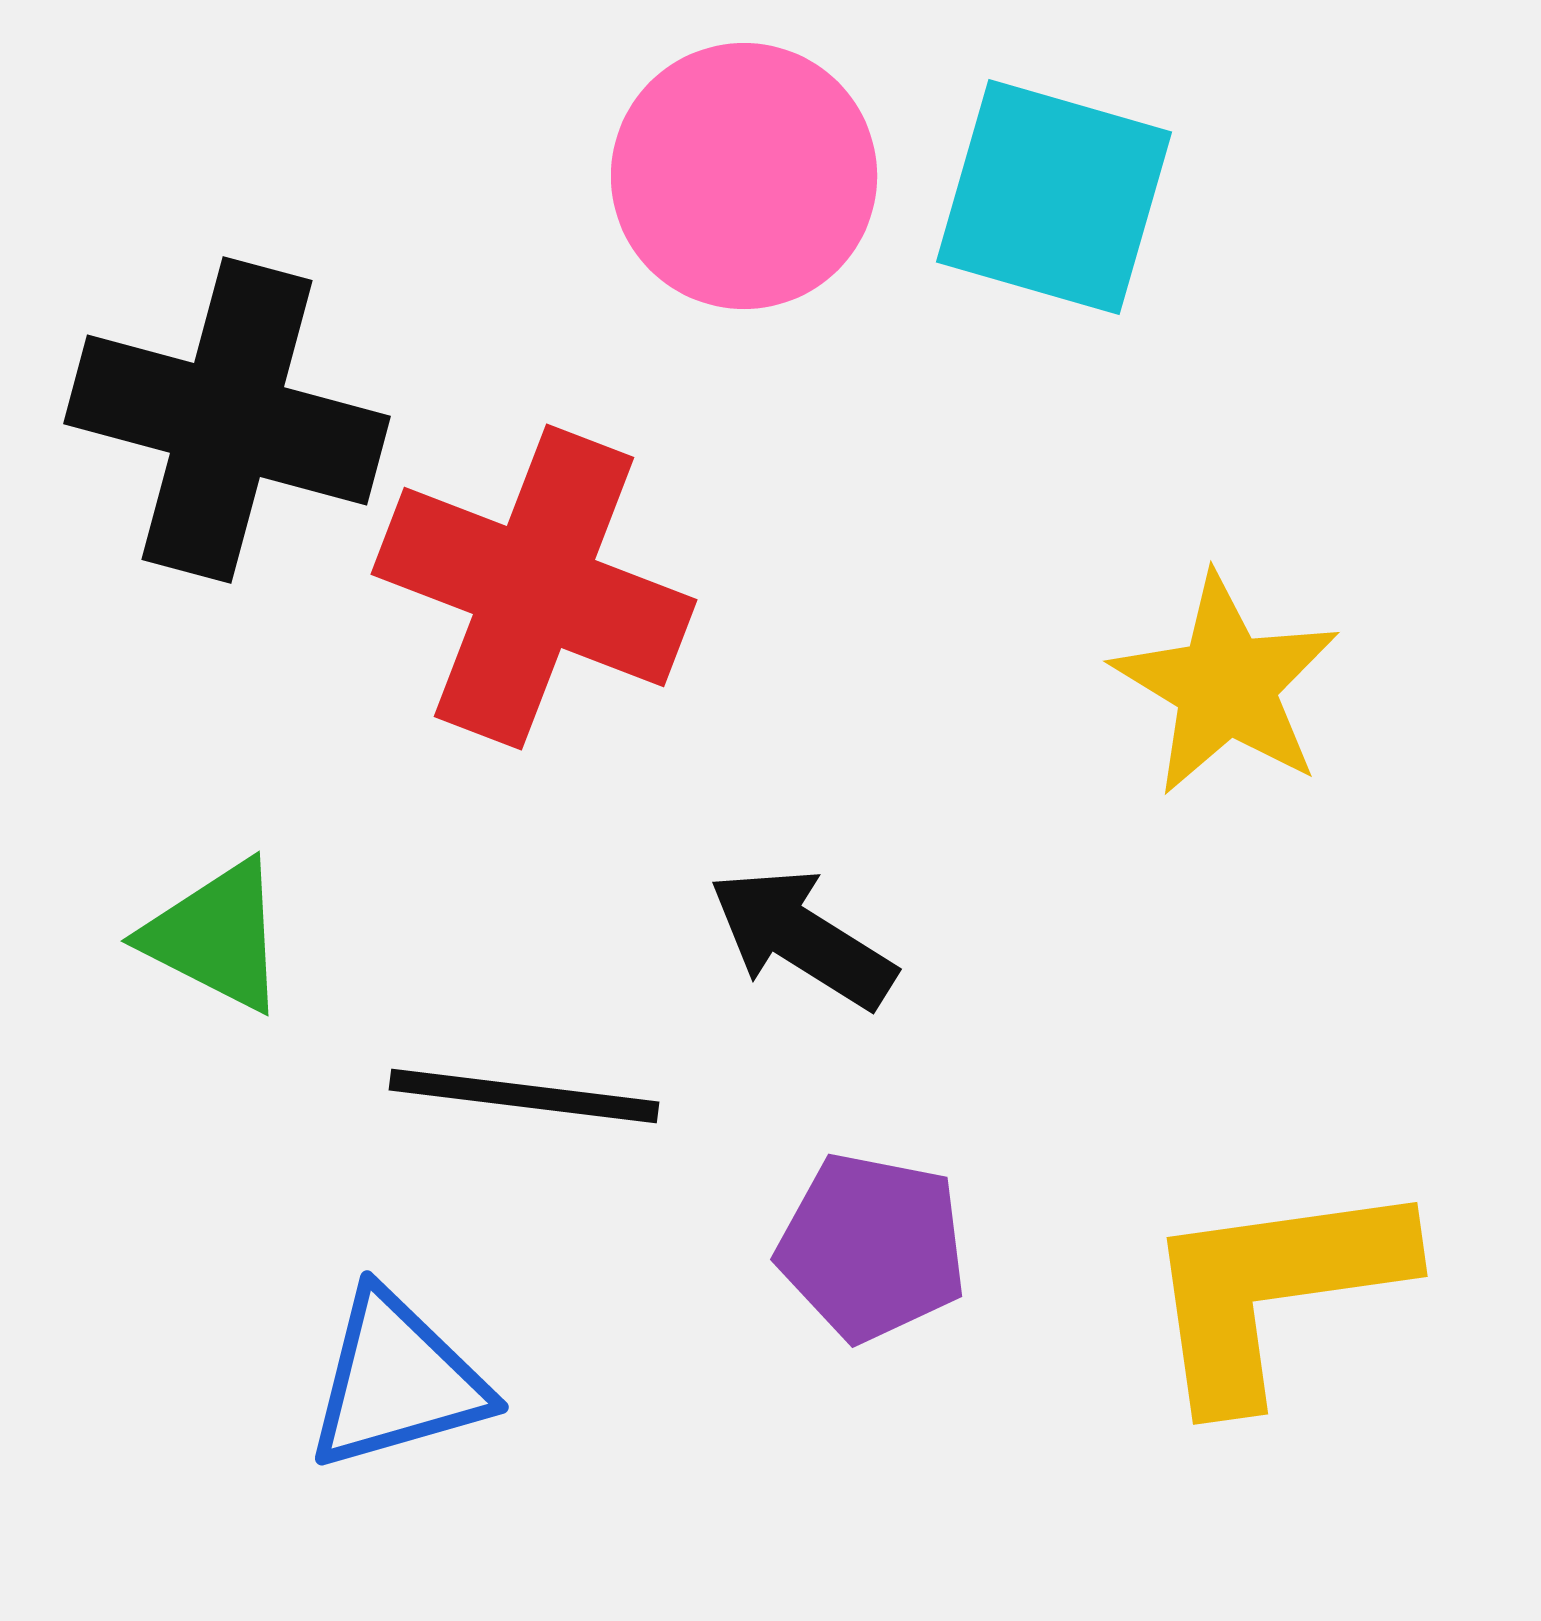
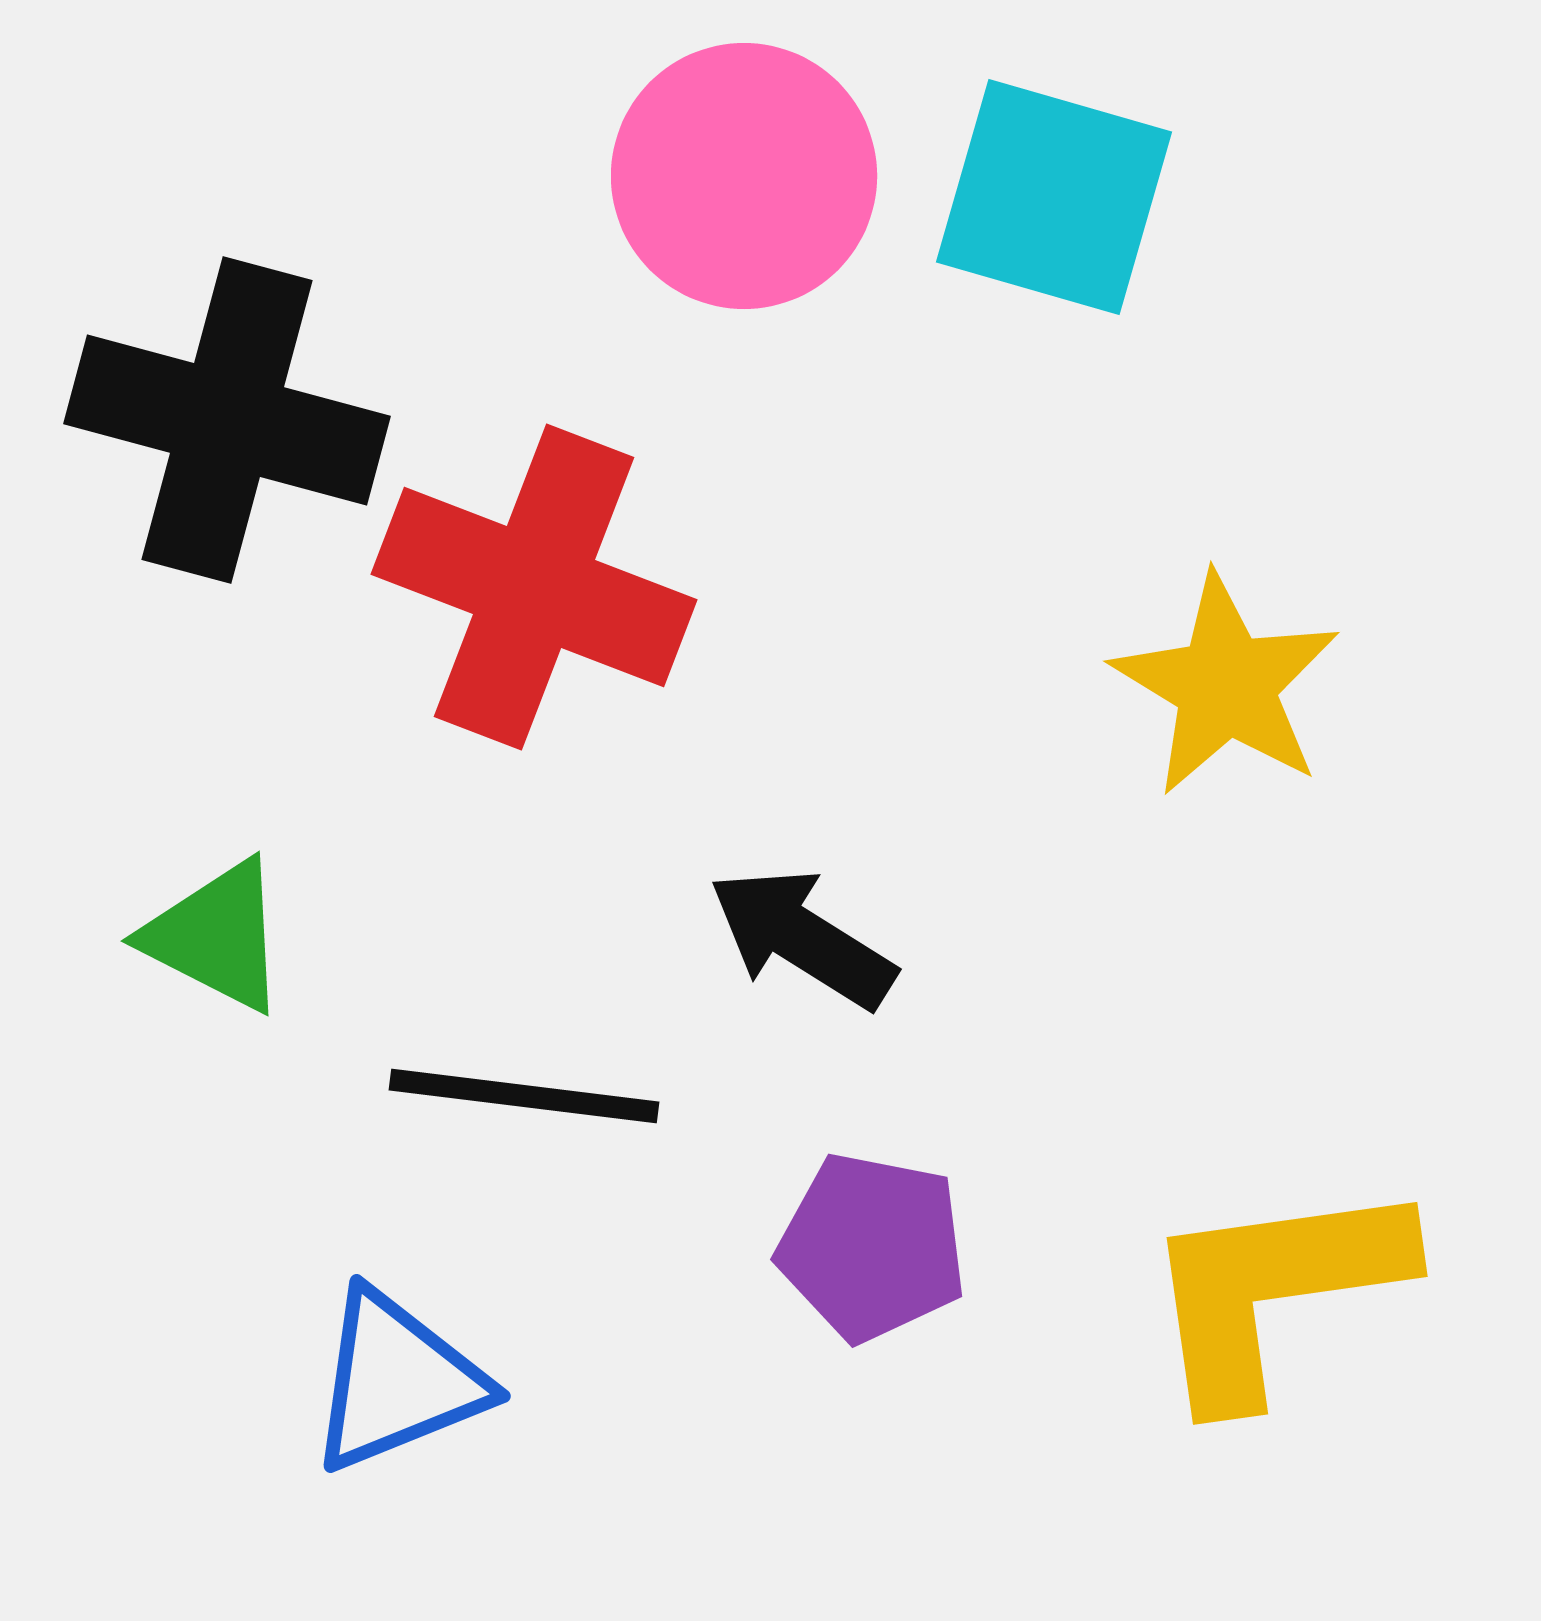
blue triangle: rotated 6 degrees counterclockwise
